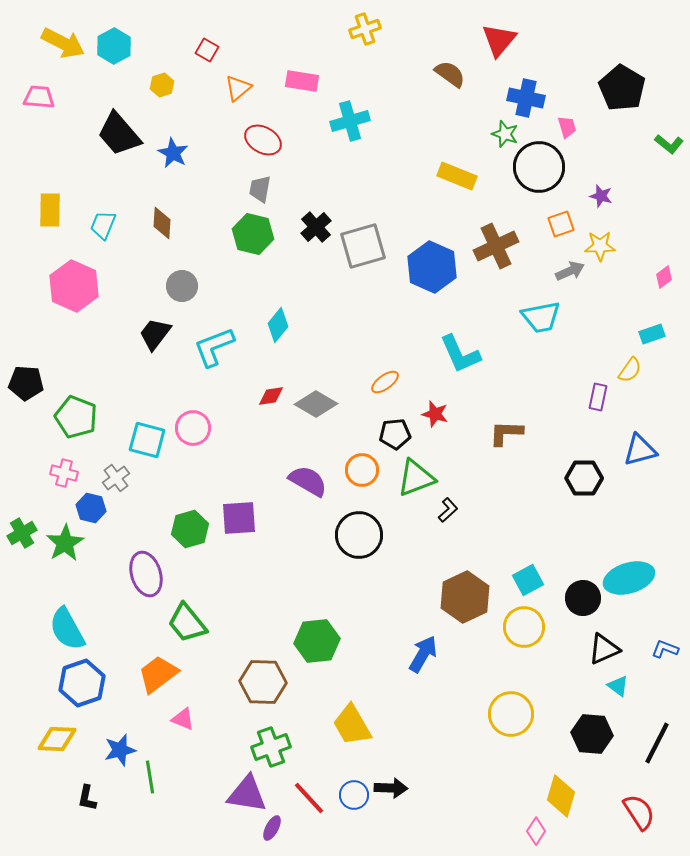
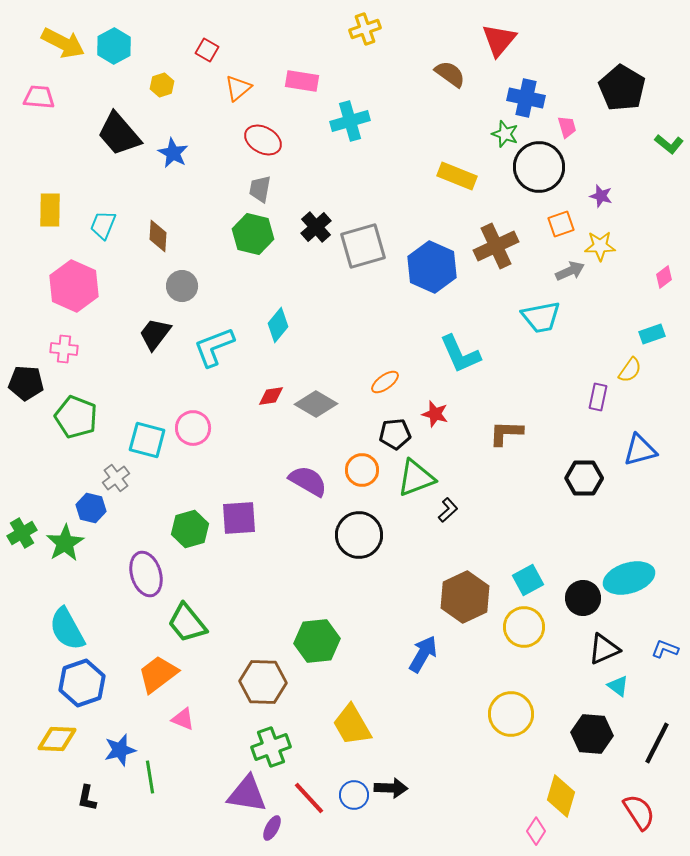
brown diamond at (162, 223): moved 4 px left, 13 px down
pink cross at (64, 473): moved 124 px up; rotated 8 degrees counterclockwise
